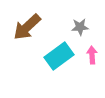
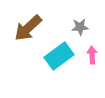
brown arrow: moved 1 px right, 1 px down
